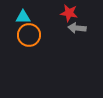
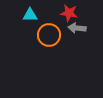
cyan triangle: moved 7 px right, 2 px up
orange circle: moved 20 px right
